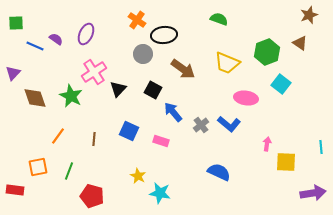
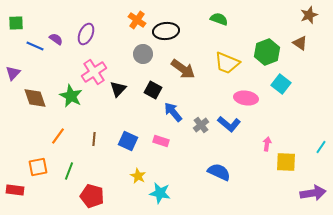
black ellipse: moved 2 px right, 4 px up
blue square: moved 1 px left, 10 px down
cyan line: rotated 40 degrees clockwise
